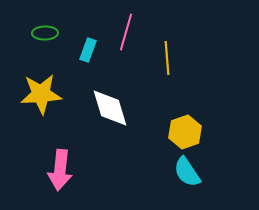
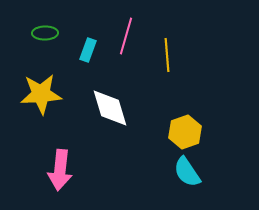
pink line: moved 4 px down
yellow line: moved 3 px up
